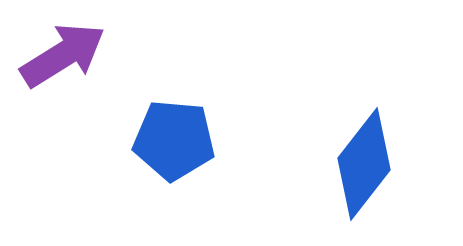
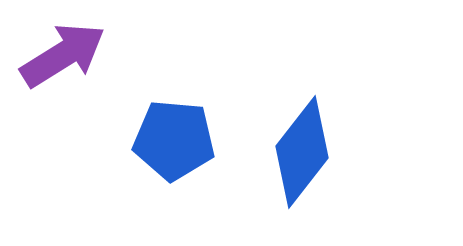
blue diamond: moved 62 px left, 12 px up
